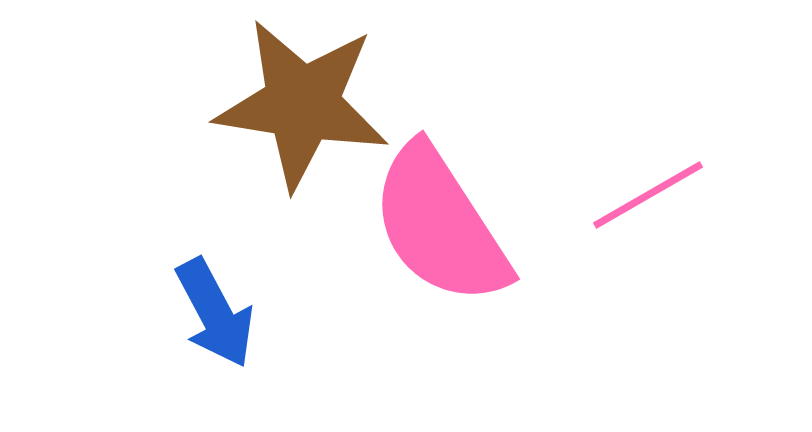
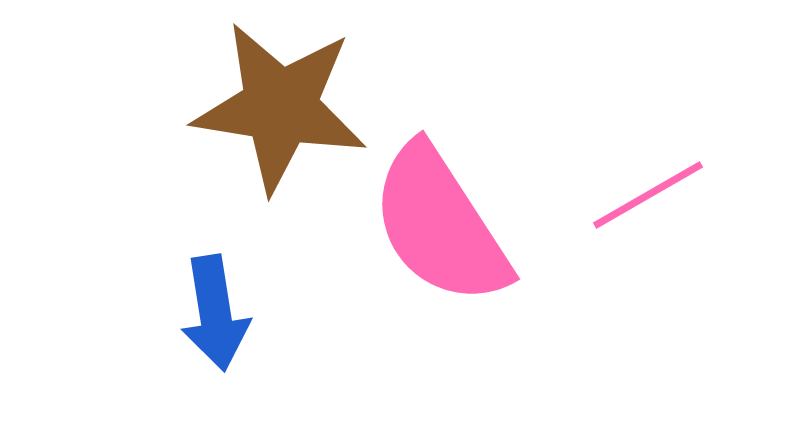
brown star: moved 22 px left, 3 px down
blue arrow: rotated 19 degrees clockwise
